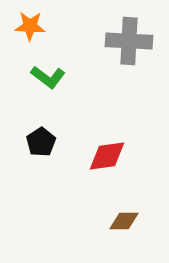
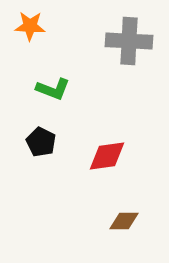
green L-shape: moved 5 px right, 12 px down; rotated 16 degrees counterclockwise
black pentagon: rotated 12 degrees counterclockwise
